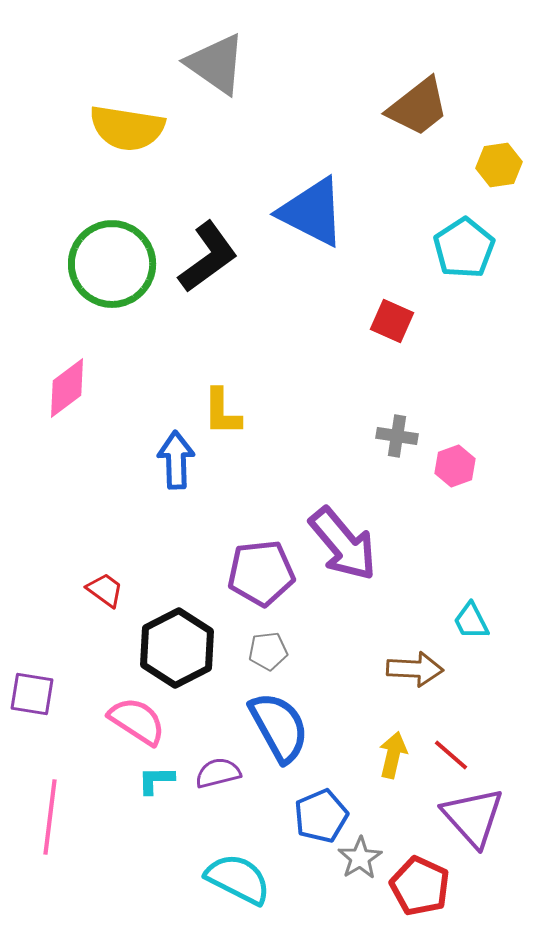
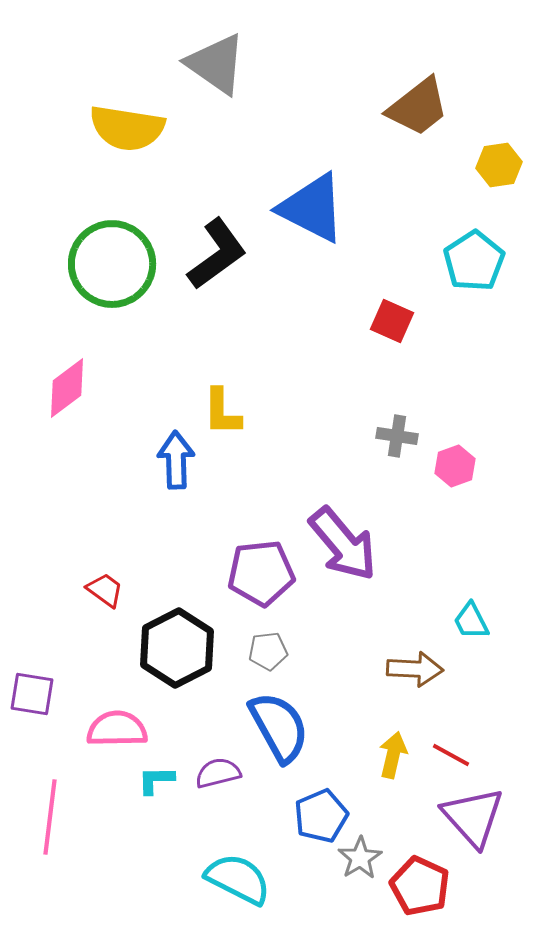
blue triangle: moved 4 px up
cyan pentagon: moved 10 px right, 13 px down
black L-shape: moved 9 px right, 3 px up
pink semicircle: moved 20 px left, 8 px down; rotated 34 degrees counterclockwise
red line: rotated 12 degrees counterclockwise
